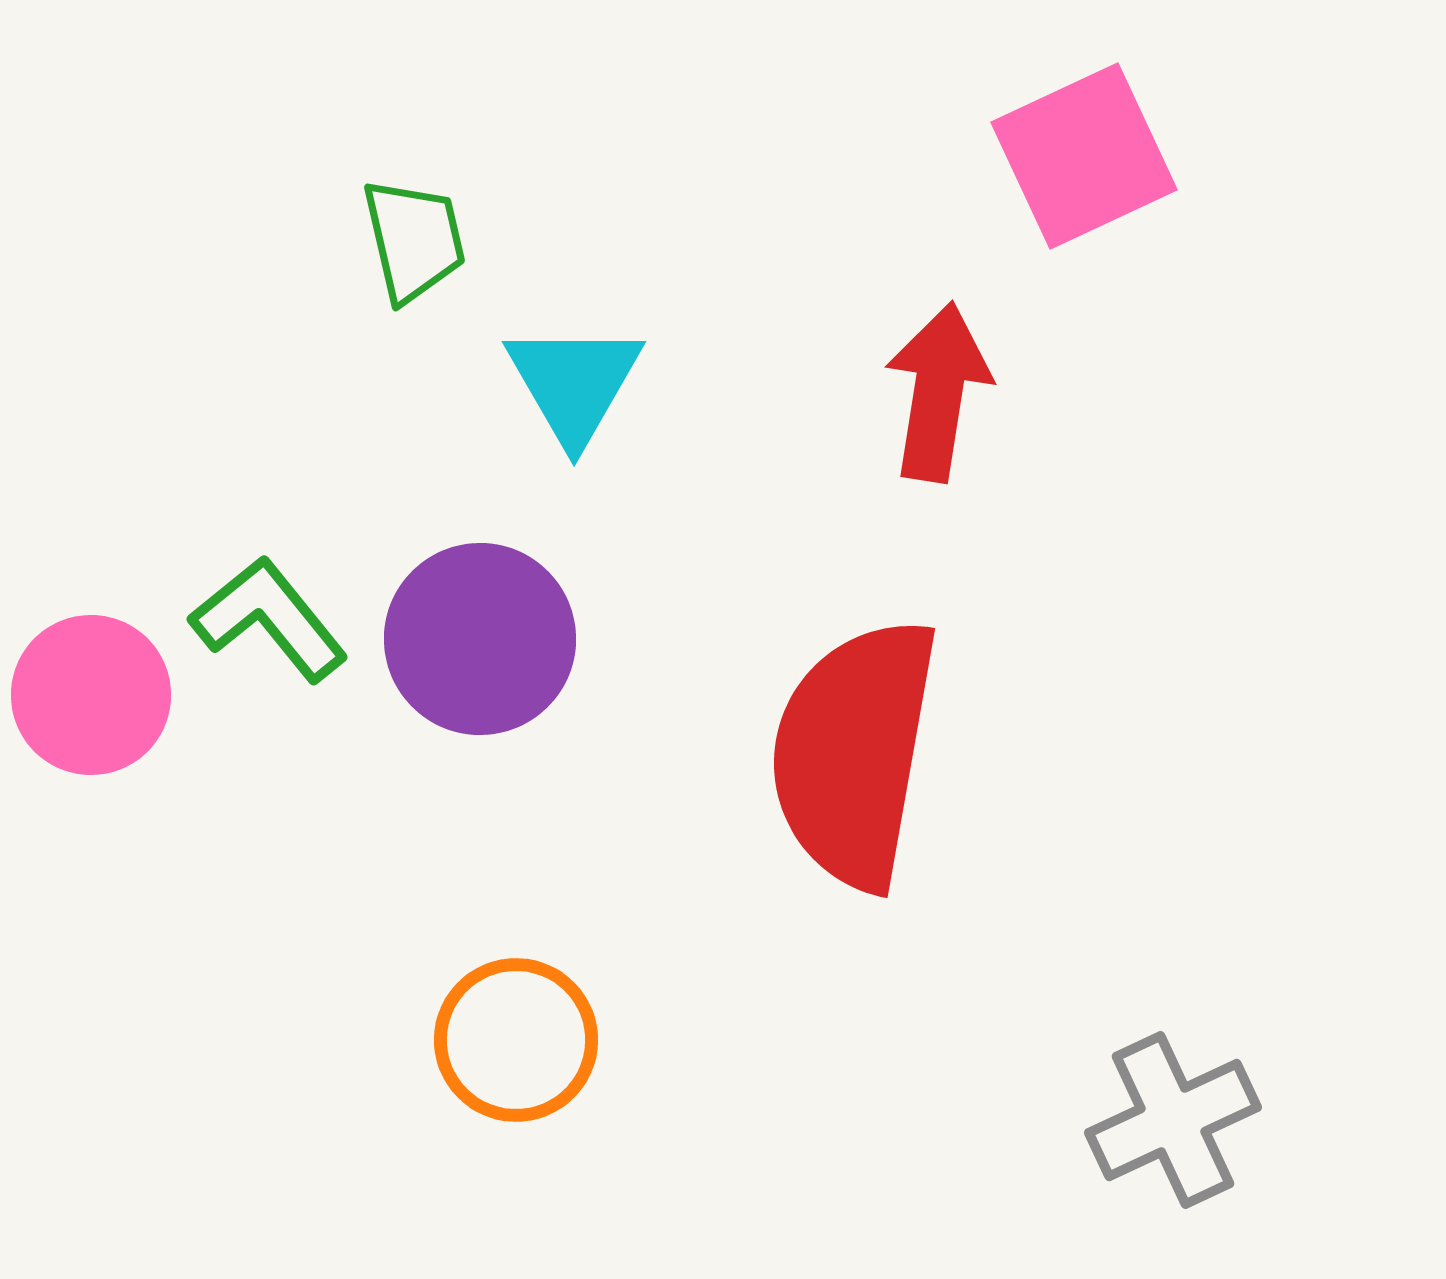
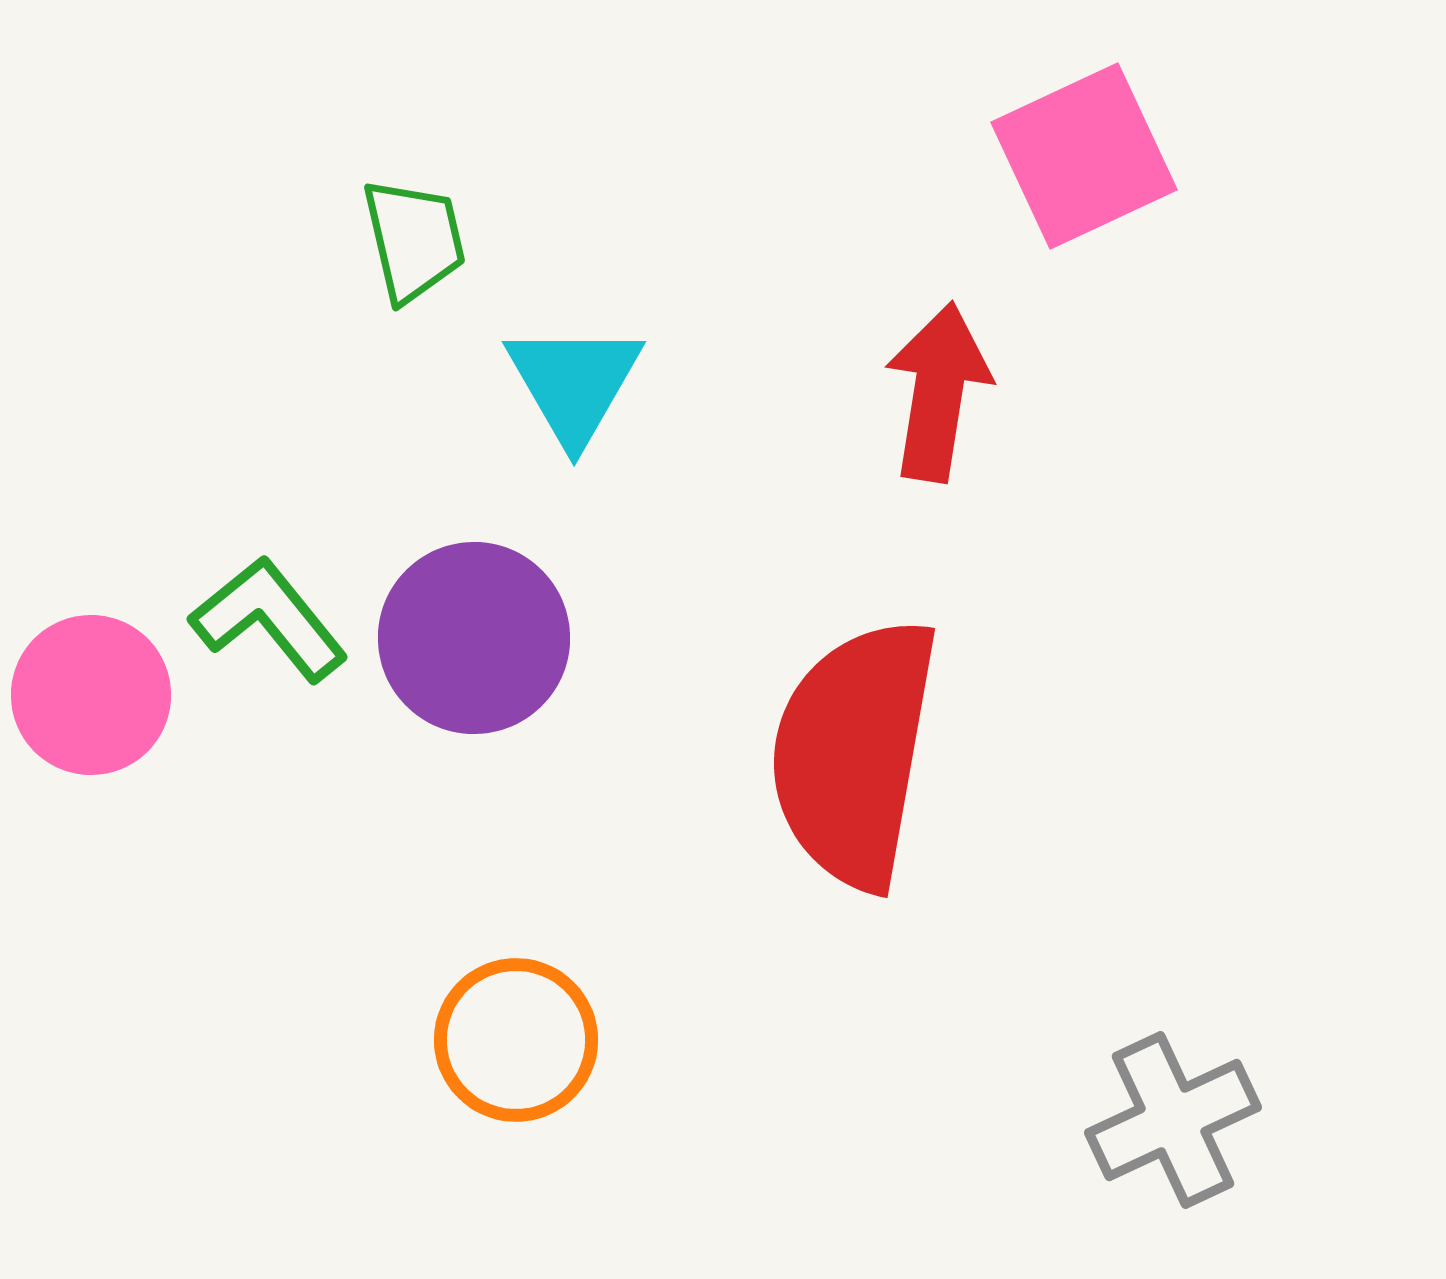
purple circle: moved 6 px left, 1 px up
